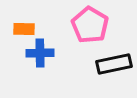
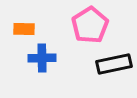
pink pentagon: rotated 9 degrees clockwise
blue cross: moved 2 px right, 5 px down
